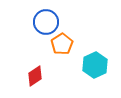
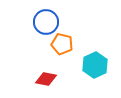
orange pentagon: rotated 25 degrees counterclockwise
red diamond: moved 11 px right, 3 px down; rotated 45 degrees clockwise
